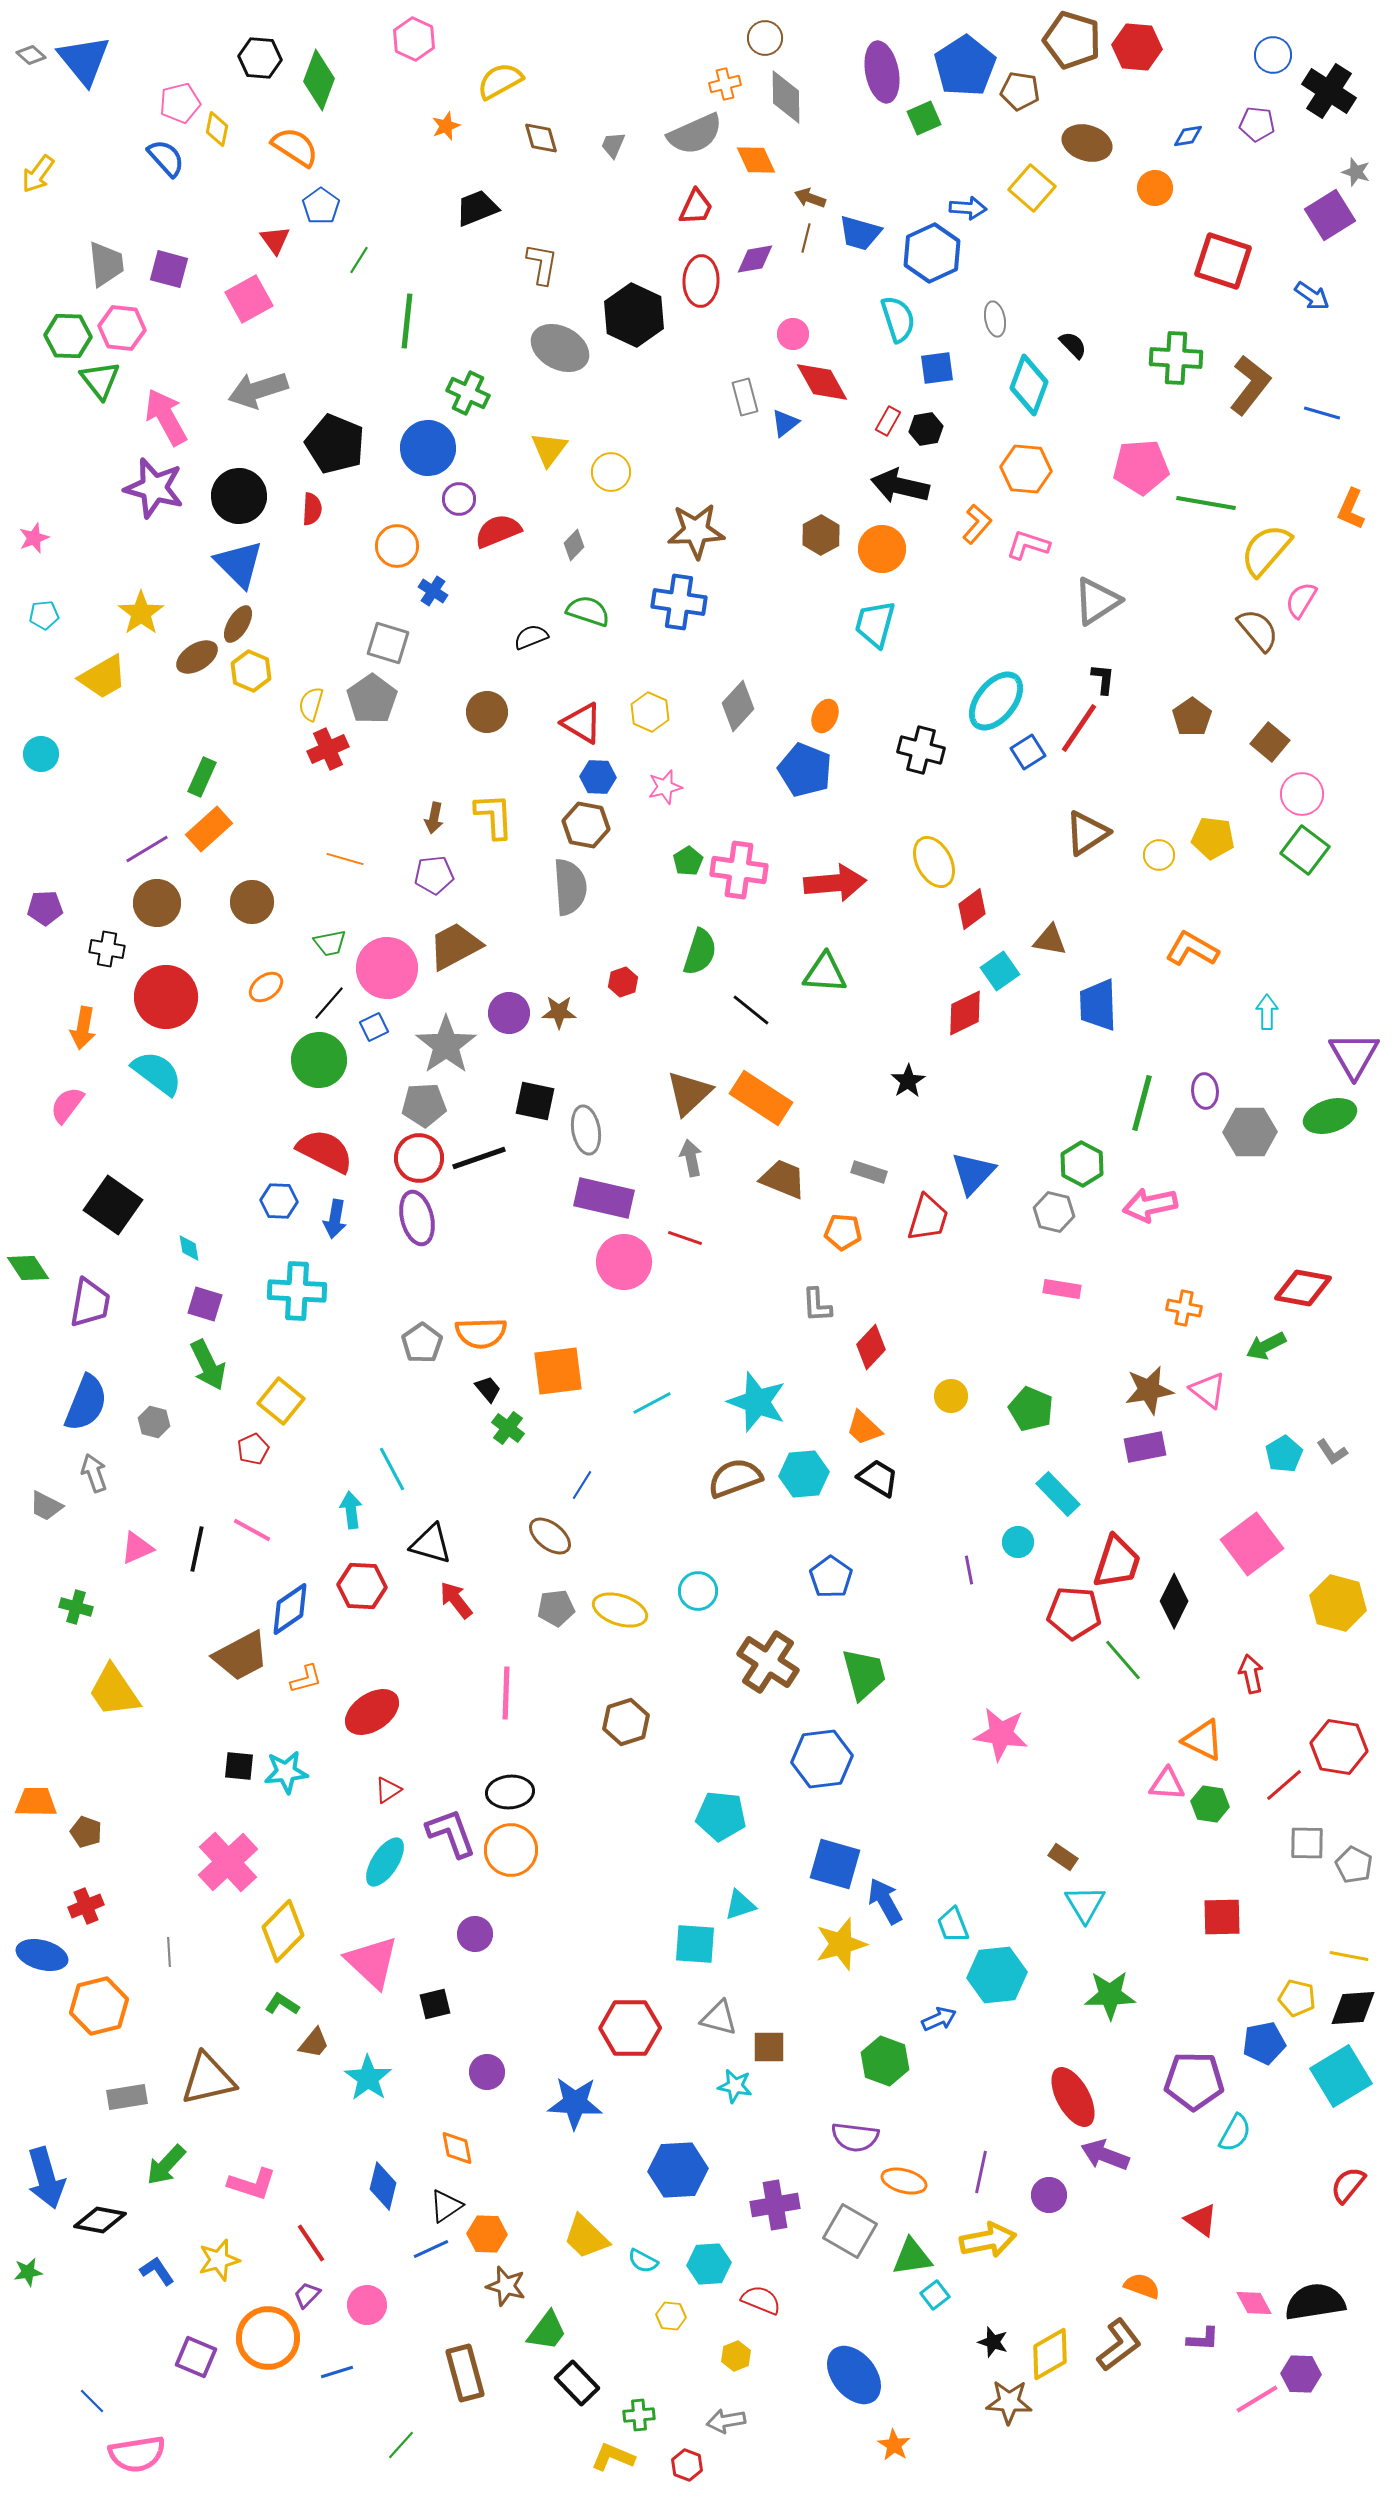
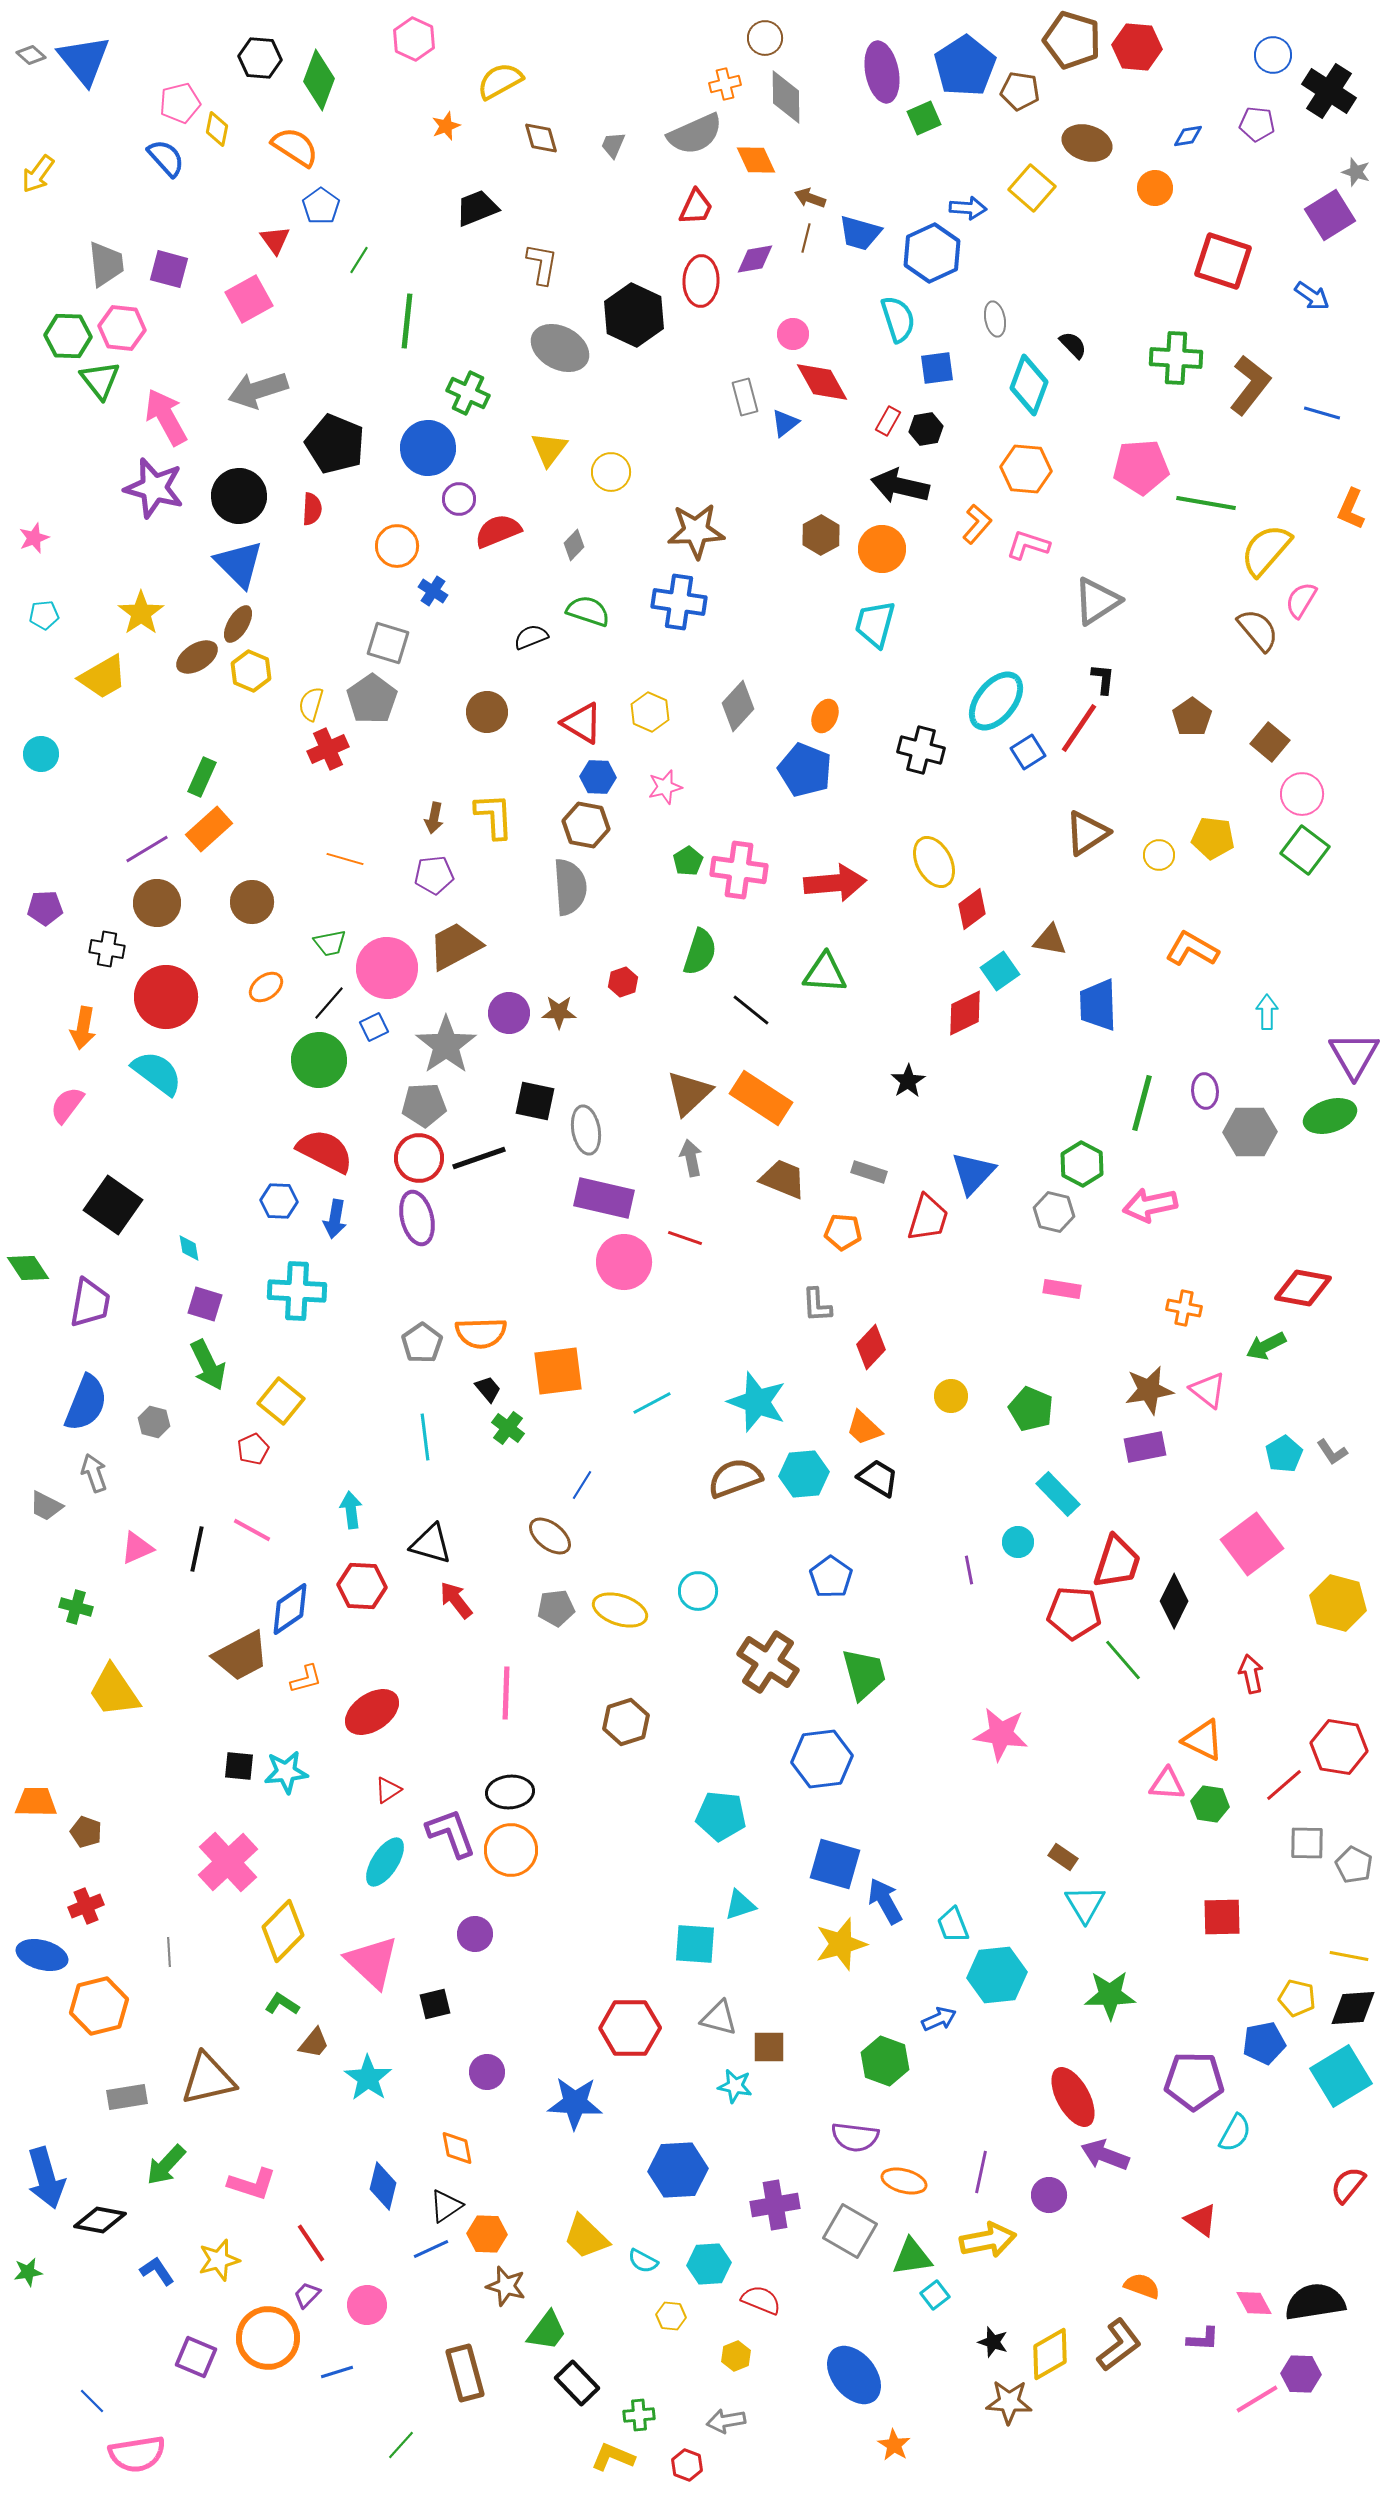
cyan line at (392, 1469): moved 33 px right, 32 px up; rotated 21 degrees clockwise
